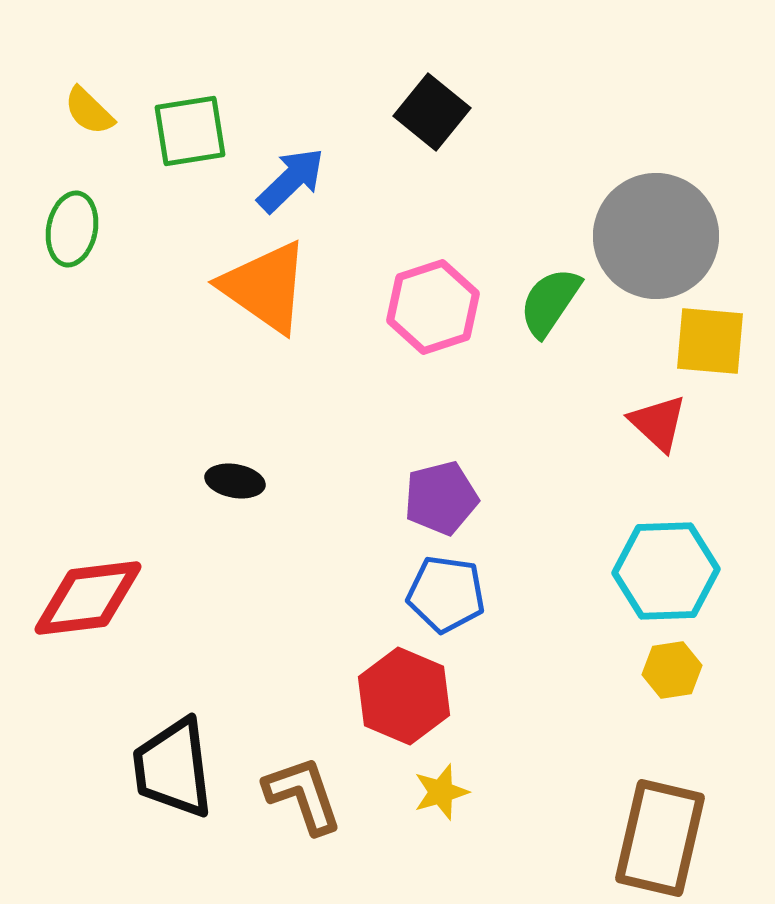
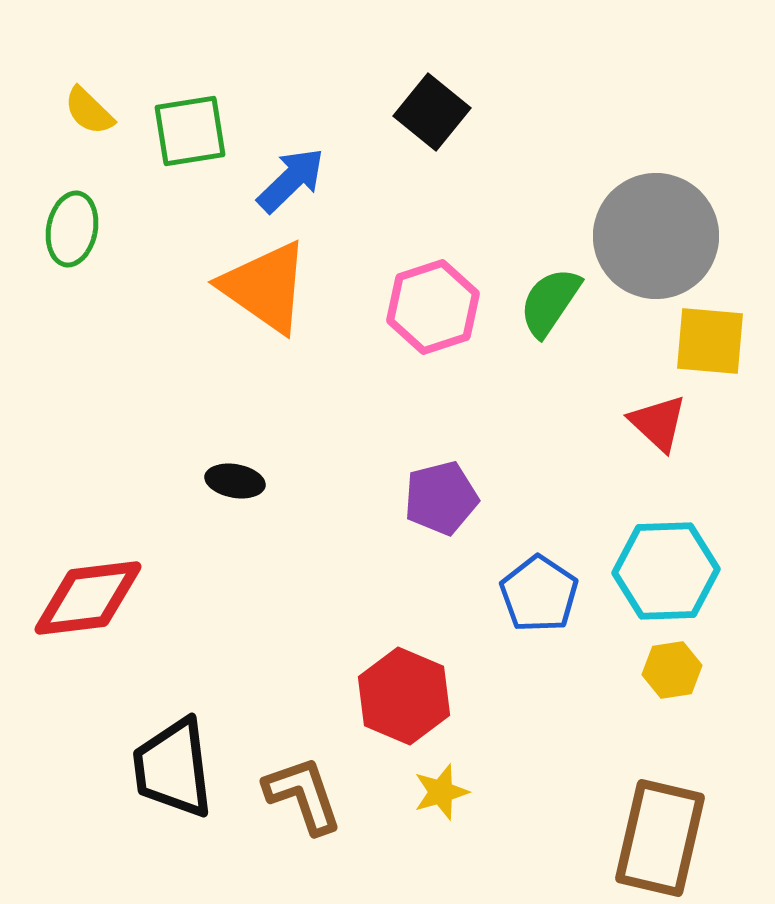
blue pentagon: moved 93 px right; rotated 26 degrees clockwise
